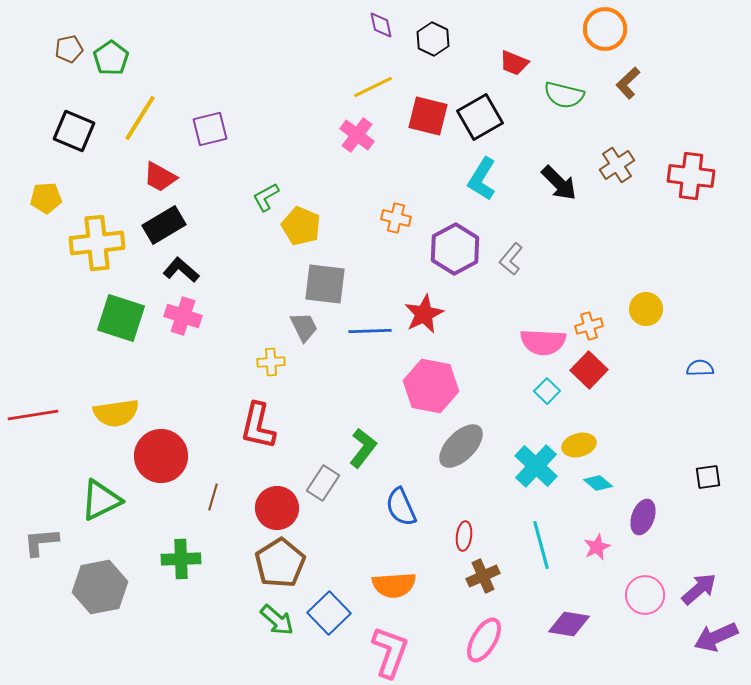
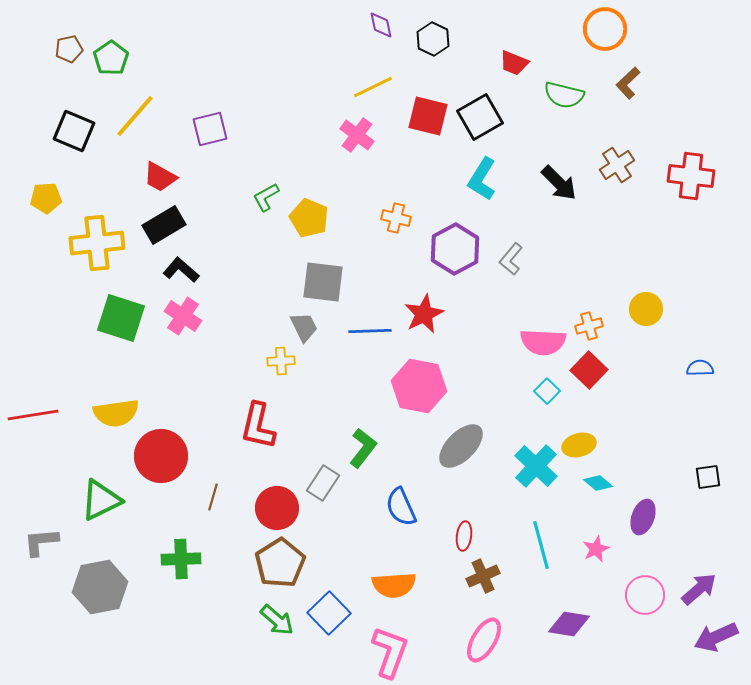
yellow line at (140, 118): moved 5 px left, 2 px up; rotated 9 degrees clockwise
yellow pentagon at (301, 226): moved 8 px right, 8 px up
gray square at (325, 284): moved 2 px left, 2 px up
pink cross at (183, 316): rotated 15 degrees clockwise
yellow cross at (271, 362): moved 10 px right, 1 px up
pink hexagon at (431, 386): moved 12 px left
pink star at (597, 547): moved 1 px left, 2 px down
